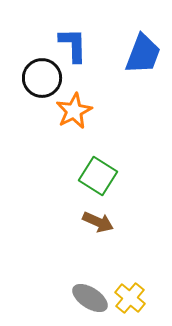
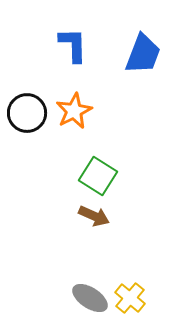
black circle: moved 15 px left, 35 px down
brown arrow: moved 4 px left, 6 px up
